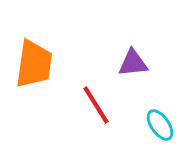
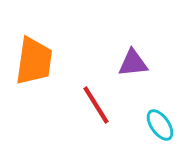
orange trapezoid: moved 3 px up
